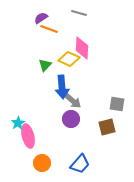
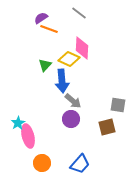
gray line: rotated 21 degrees clockwise
blue arrow: moved 6 px up
gray square: moved 1 px right, 1 px down
